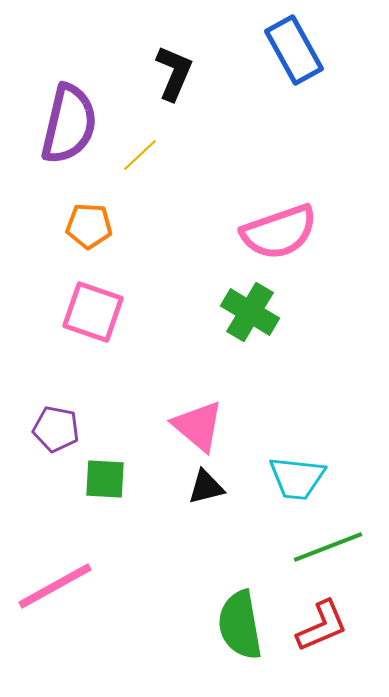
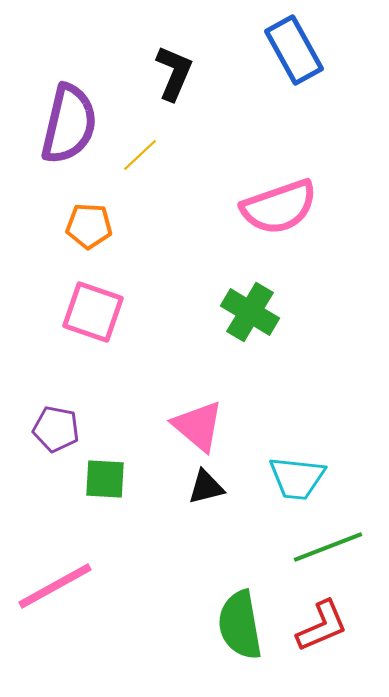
pink semicircle: moved 25 px up
